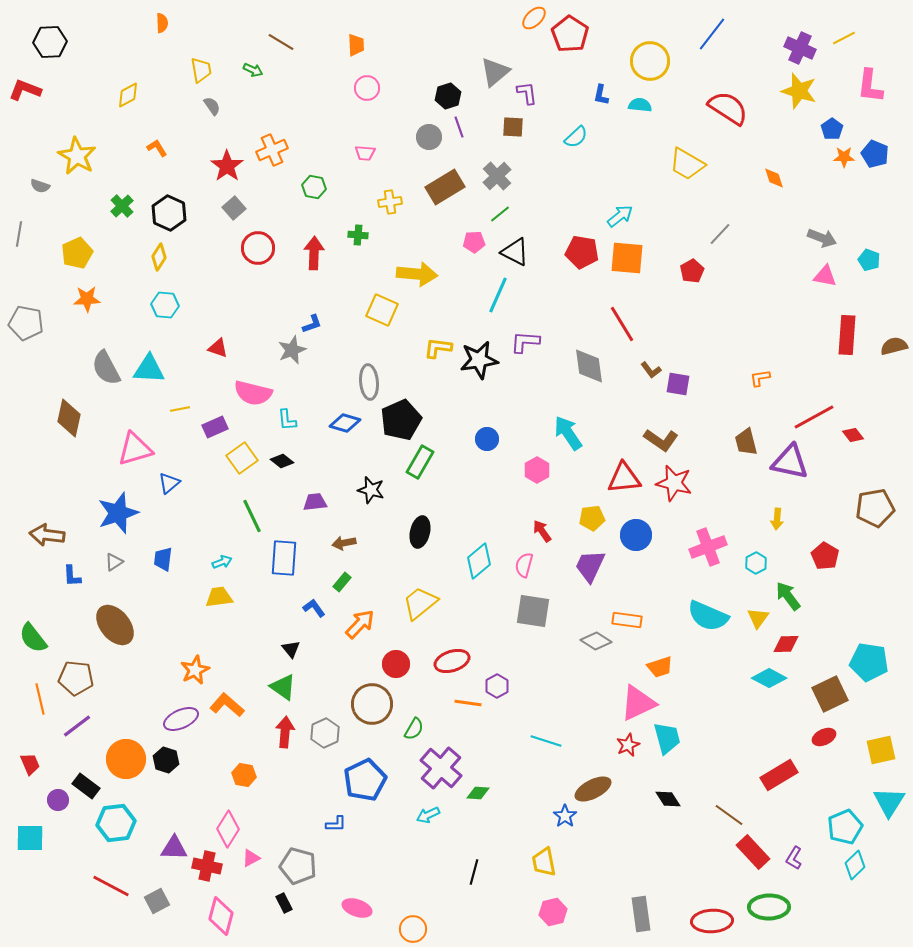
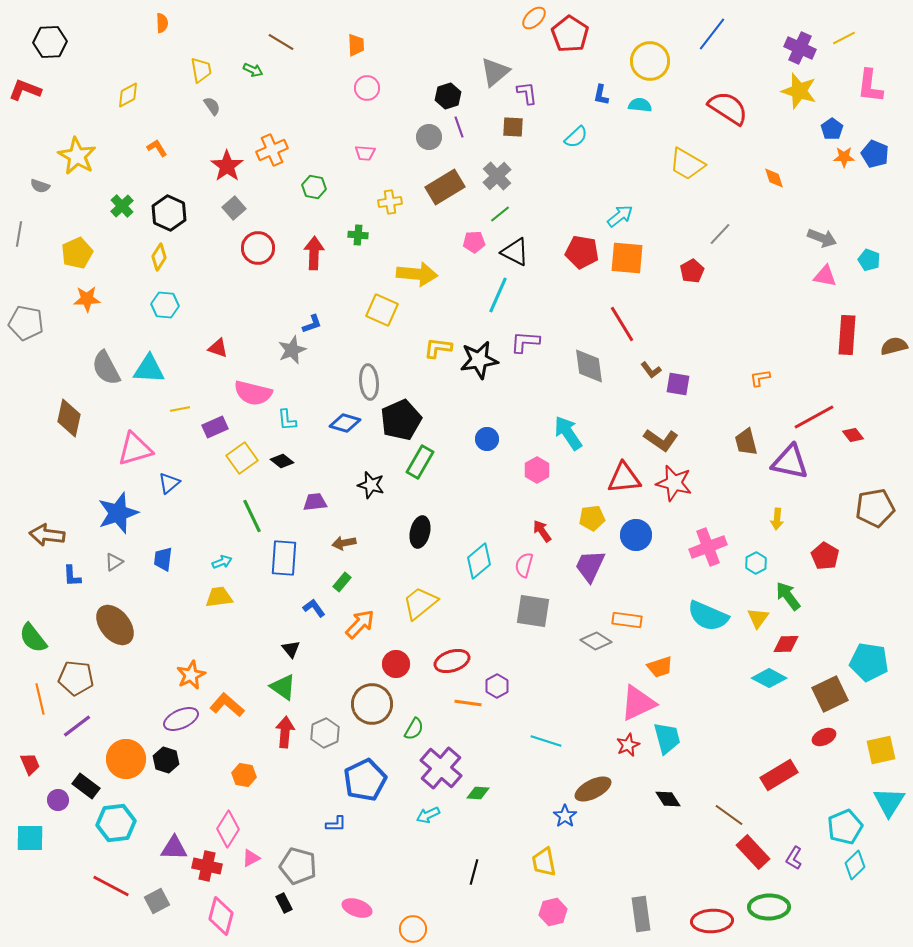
black star at (371, 490): moved 5 px up
orange star at (195, 670): moved 4 px left, 5 px down
